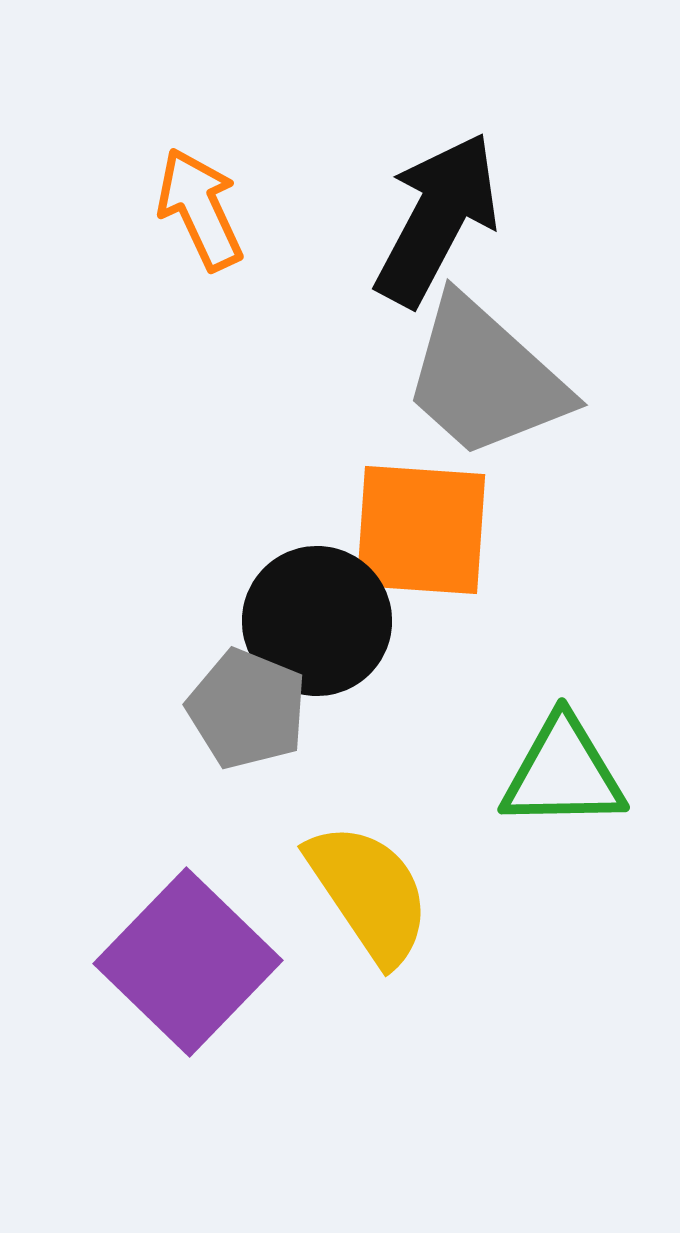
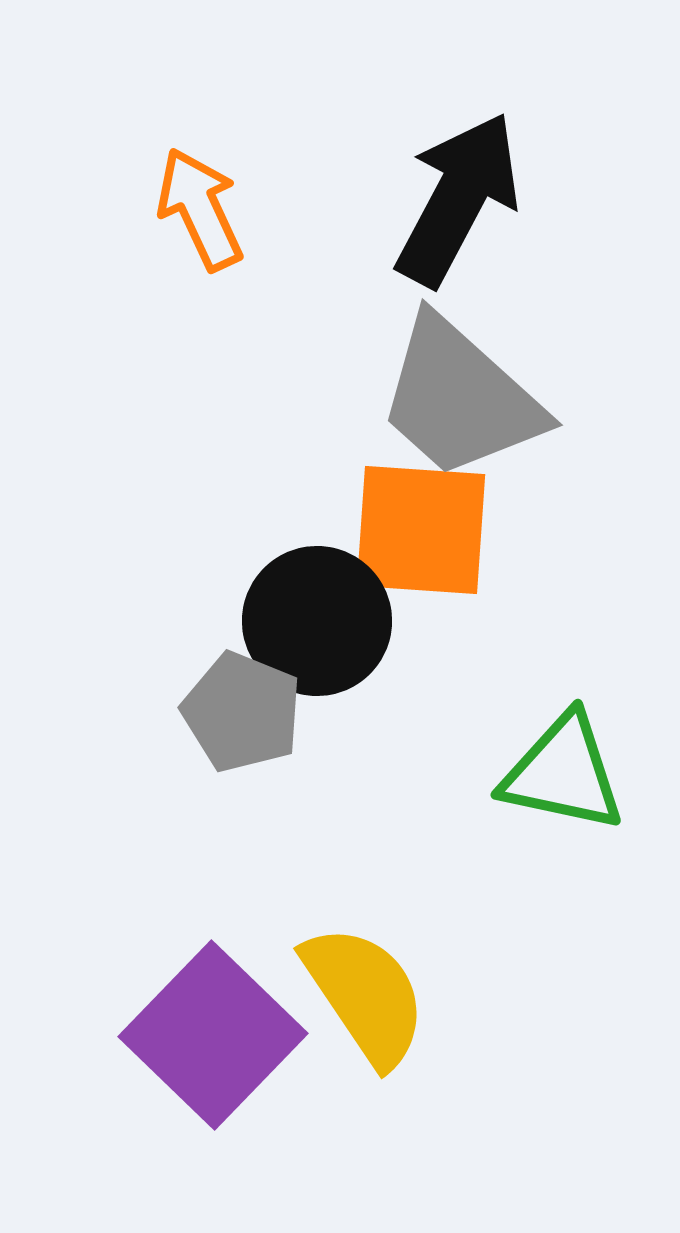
black arrow: moved 21 px right, 20 px up
gray trapezoid: moved 25 px left, 20 px down
gray pentagon: moved 5 px left, 3 px down
green triangle: rotated 13 degrees clockwise
yellow semicircle: moved 4 px left, 102 px down
purple square: moved 25 px right, 73 px down
